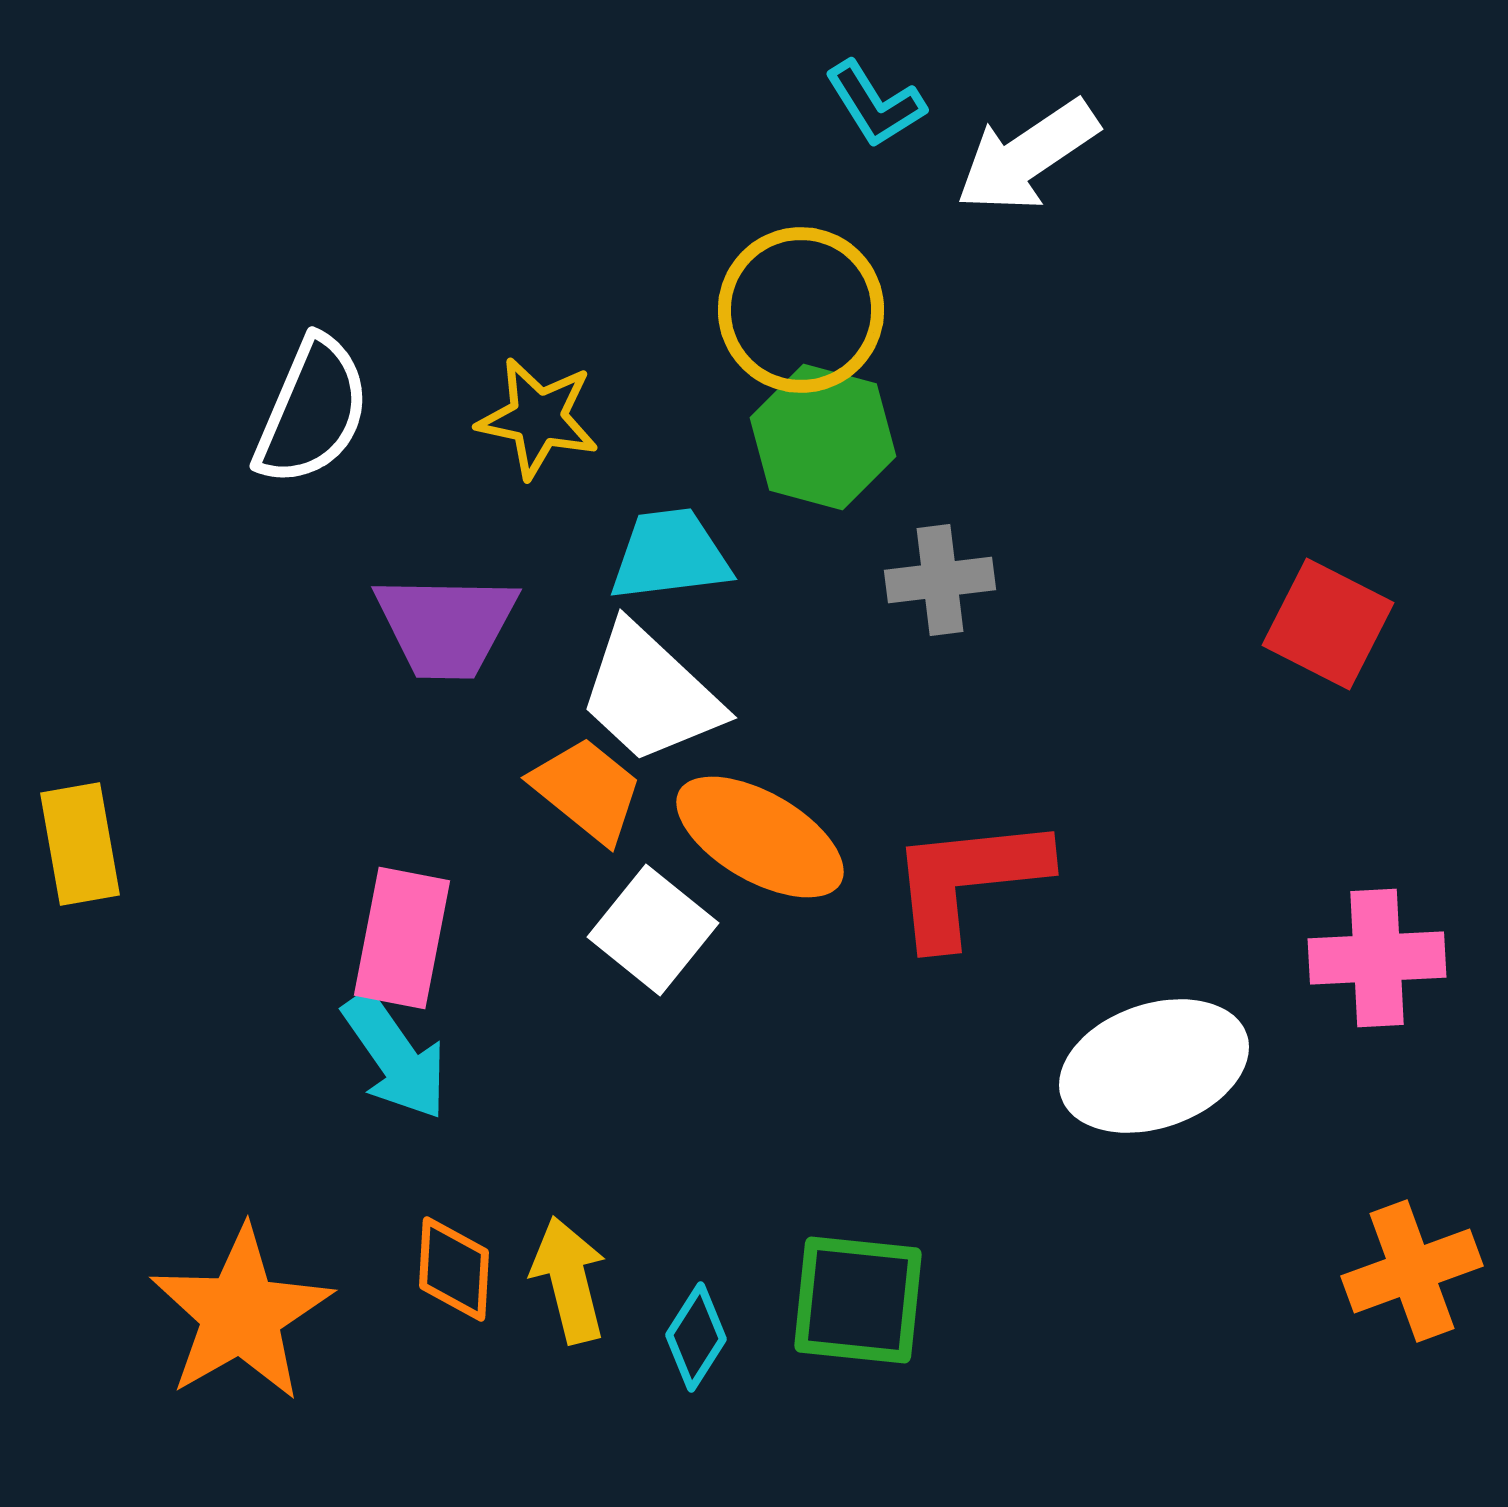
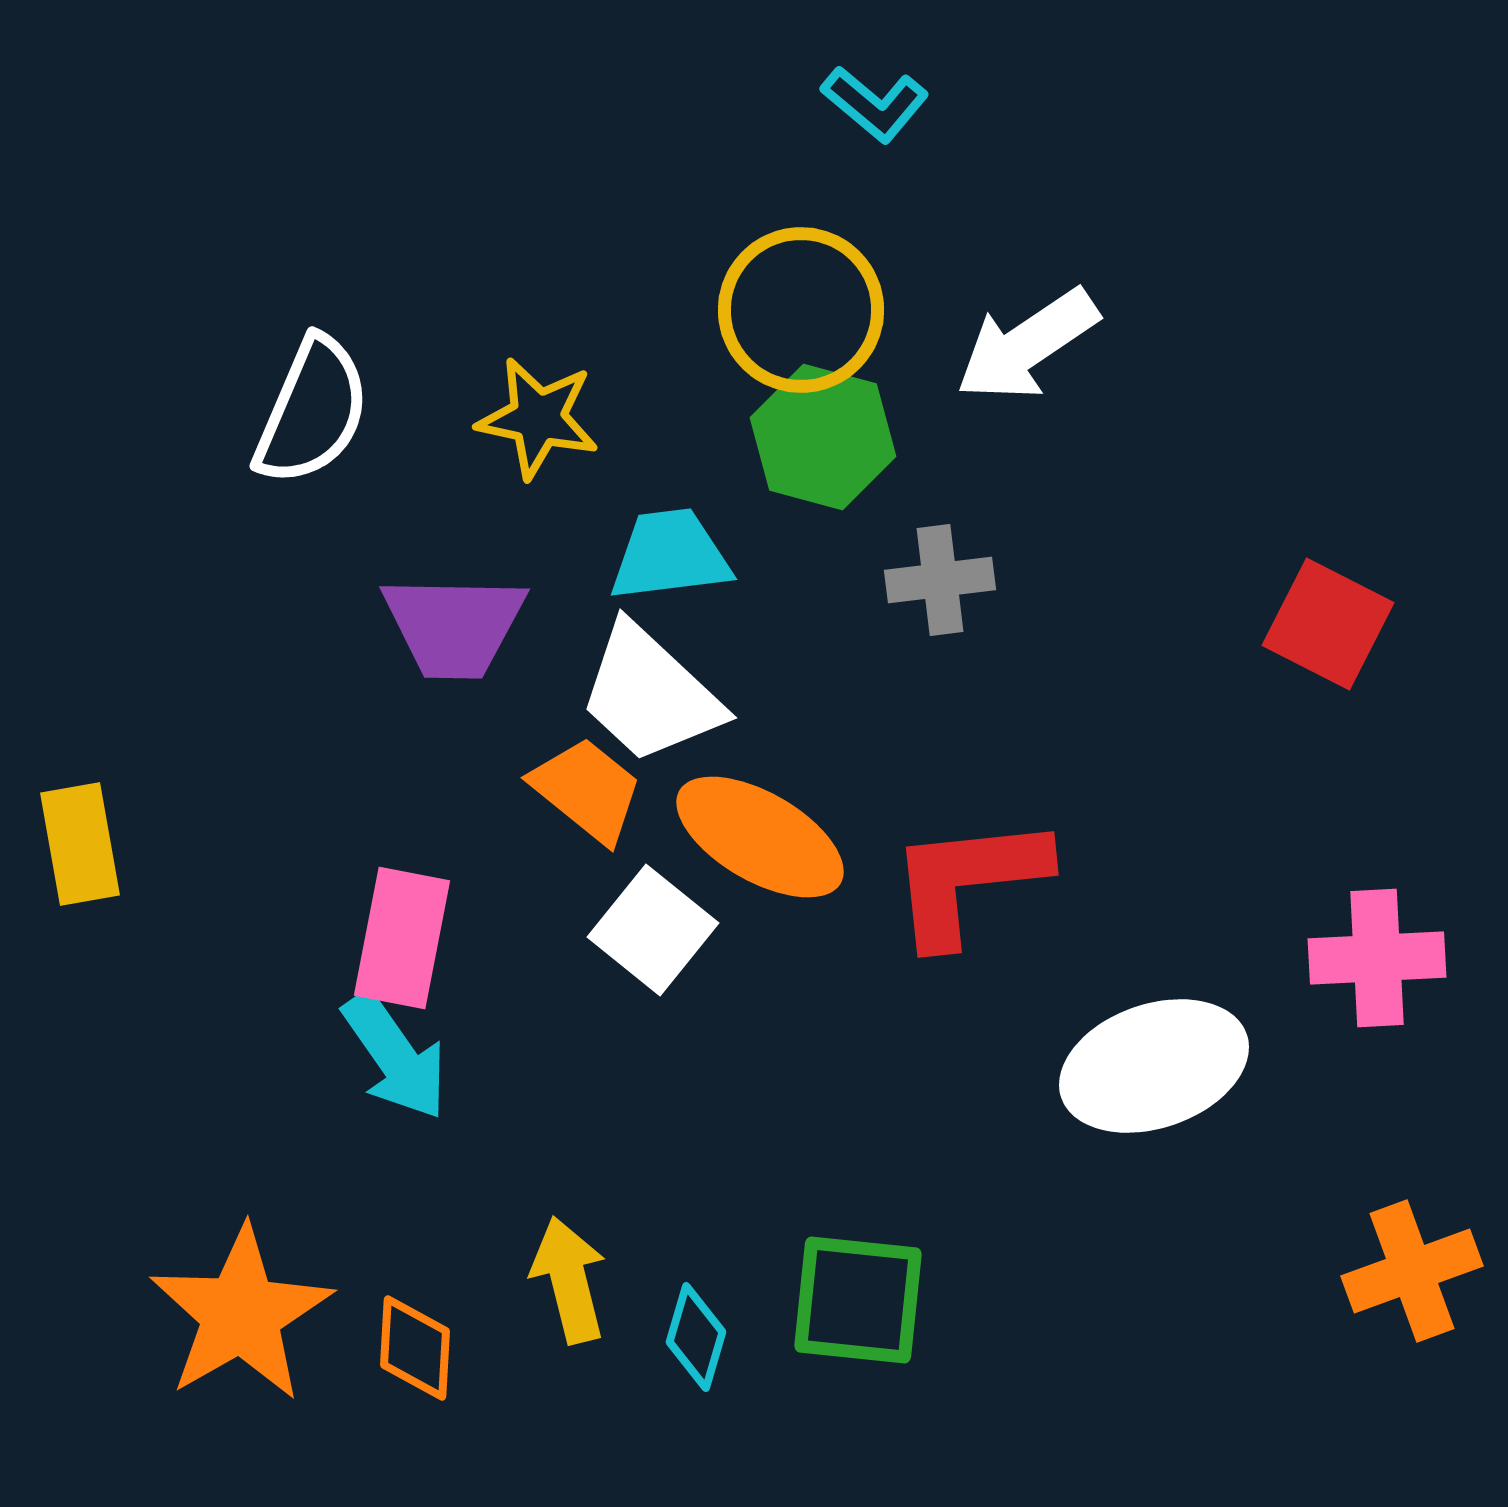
cyan L-shape: rotated 18 degrees counterclockwise
white arrow: moved 189 px down
purple trapezoid: moved 8 px right
orange diamond: moved 39 px left, 79 px down
cyan diamond: rotated 16 degrees counterclockwise
